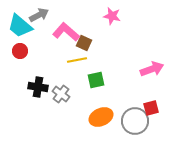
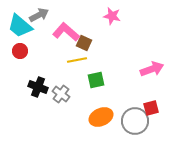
black cross: rotated 12 degrees clockwise
